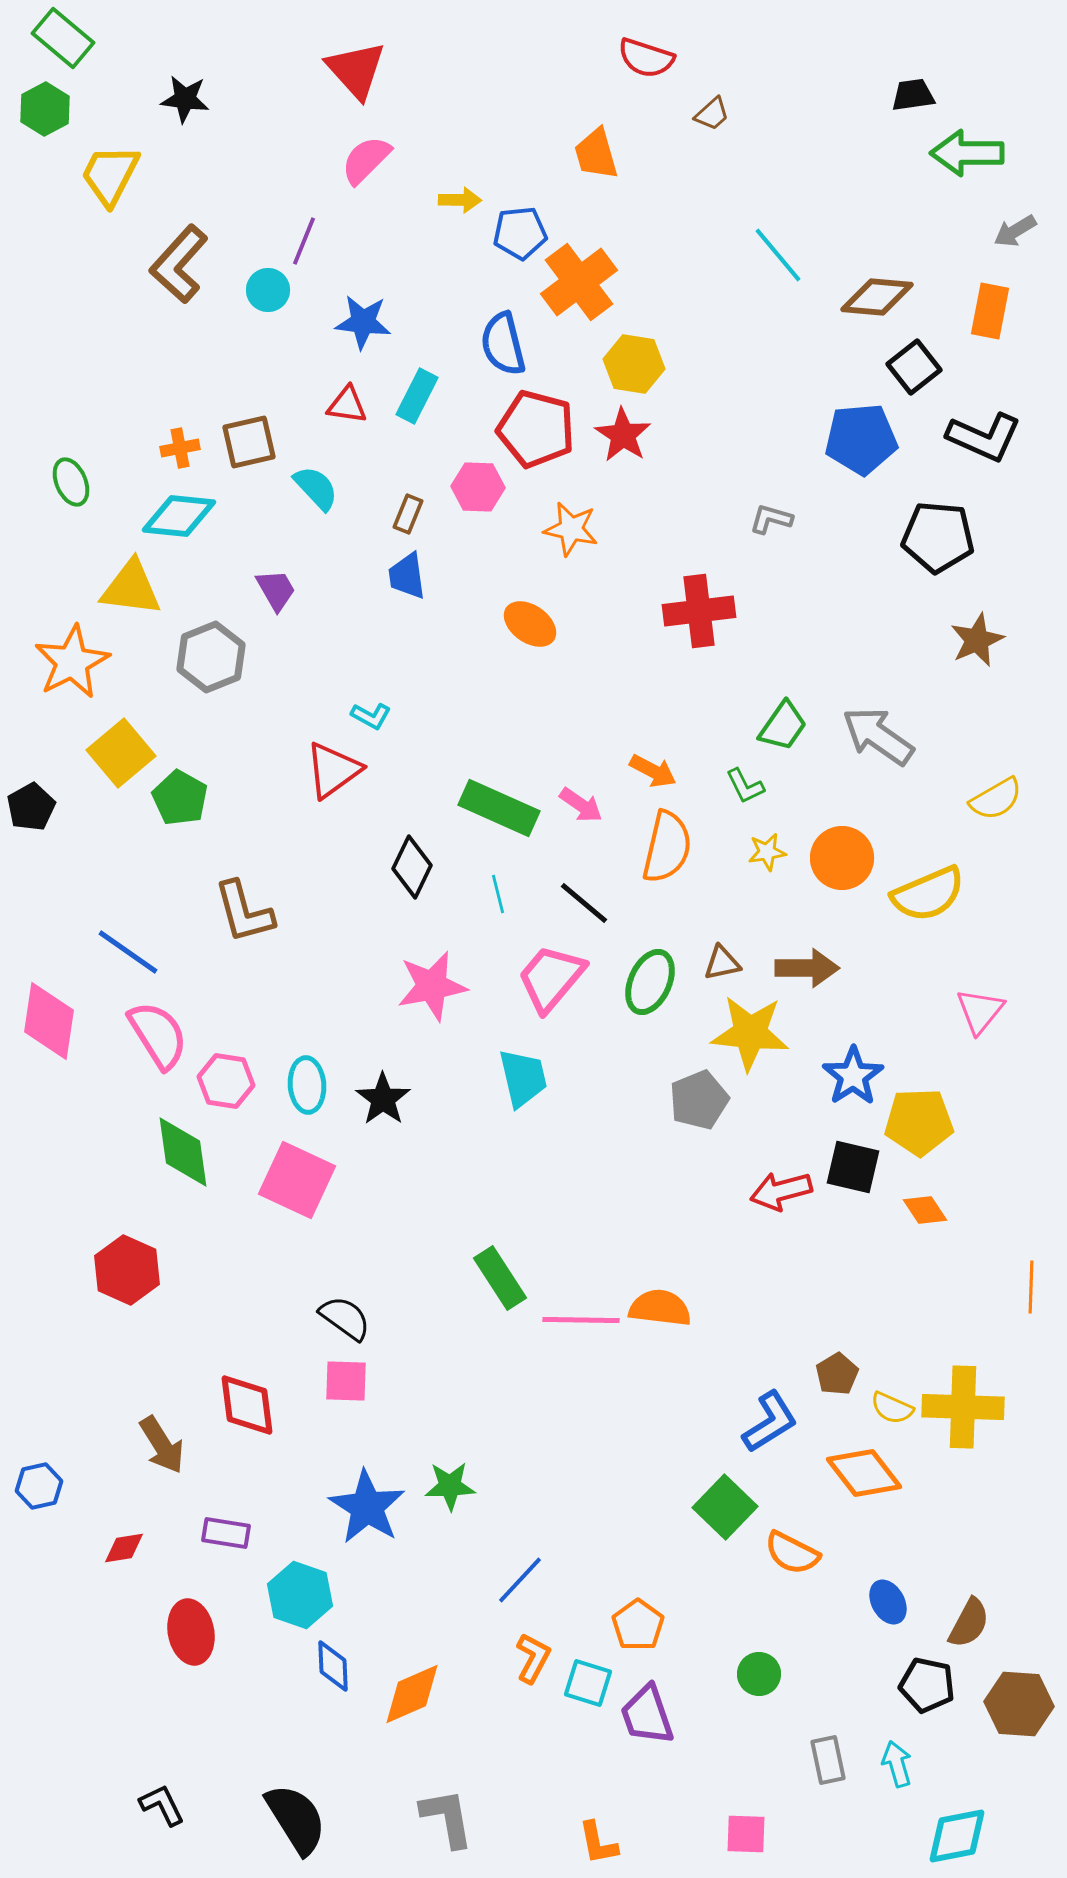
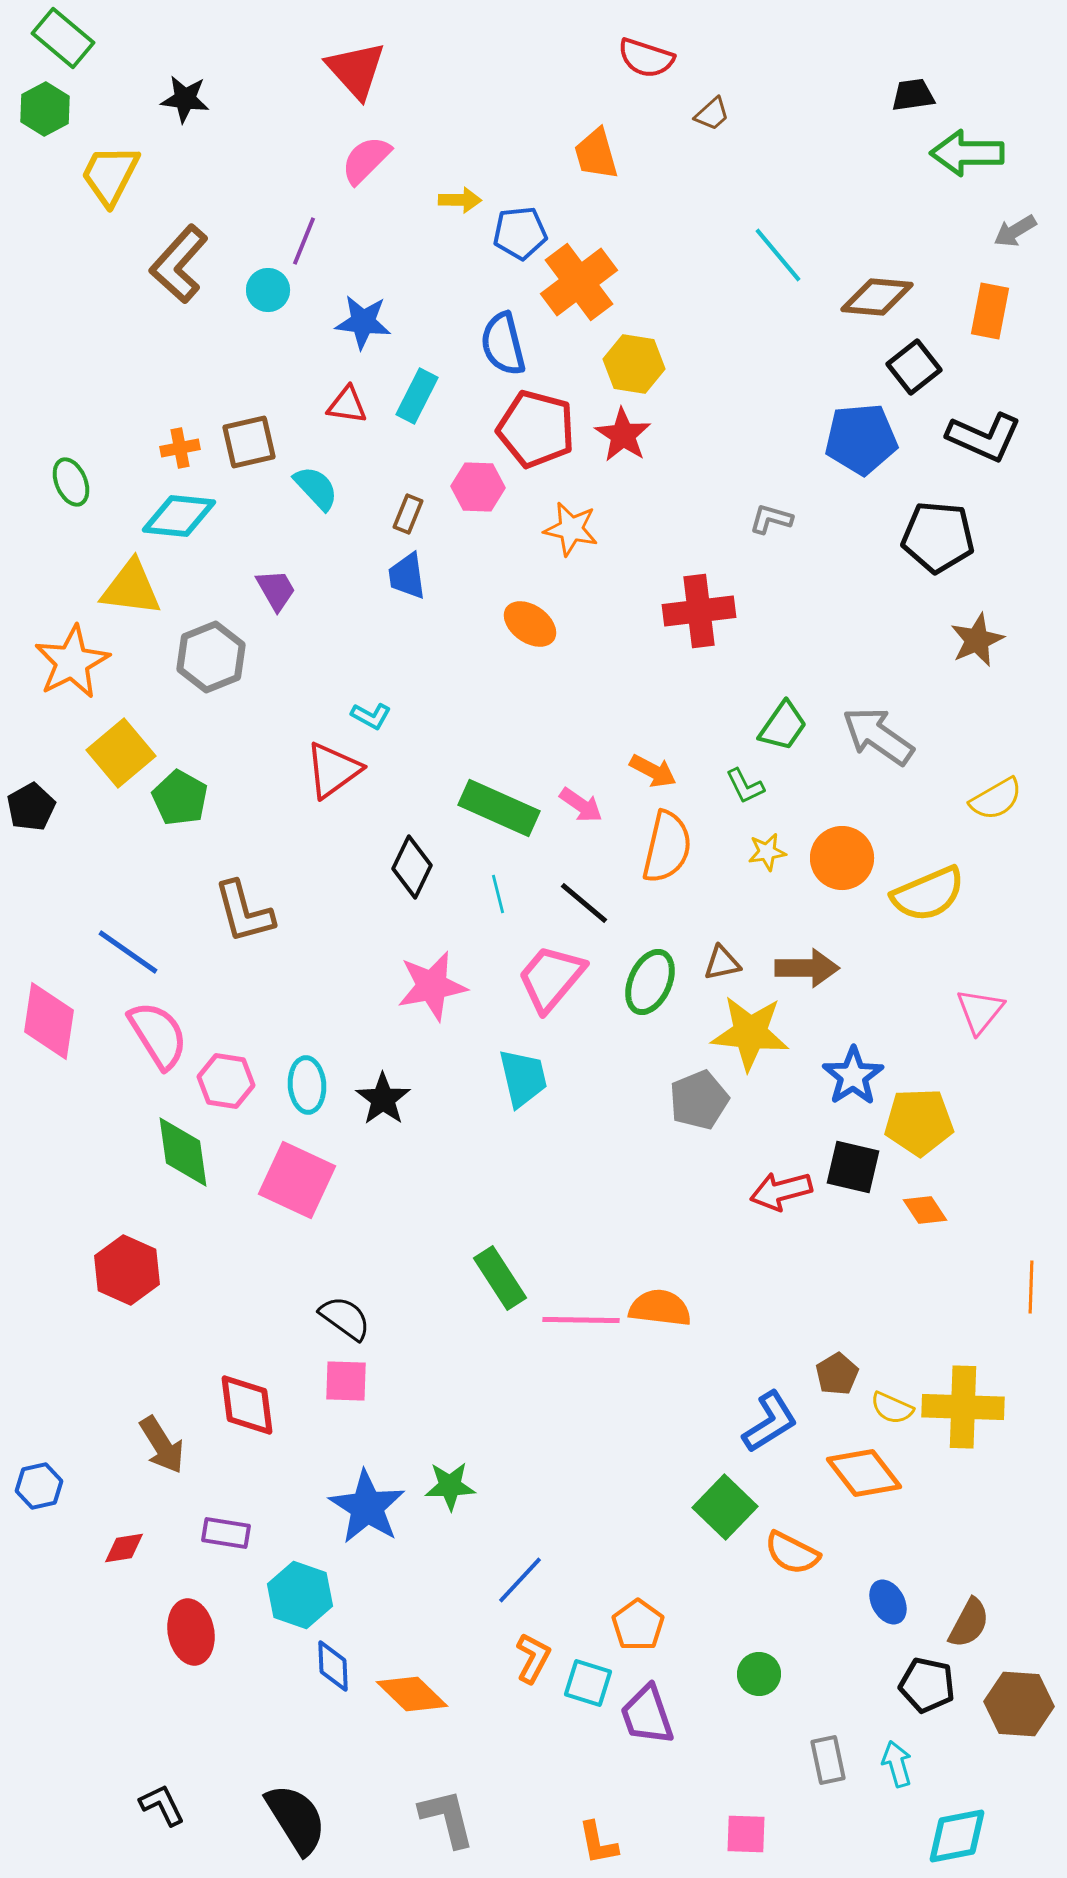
orange diamond at (412, 1694): rotated 68 degrees clockwise
gray L-shape at (447, 1818): rotated 4 degrees counterclockwise
